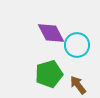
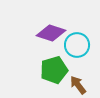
purple diamond: rotated 44 degrees counterclockwise
green pentagon: moved 5 px right, 4 px up
